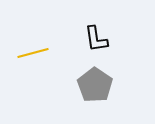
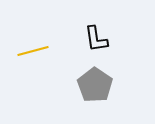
yellow line: moved 2 px up
